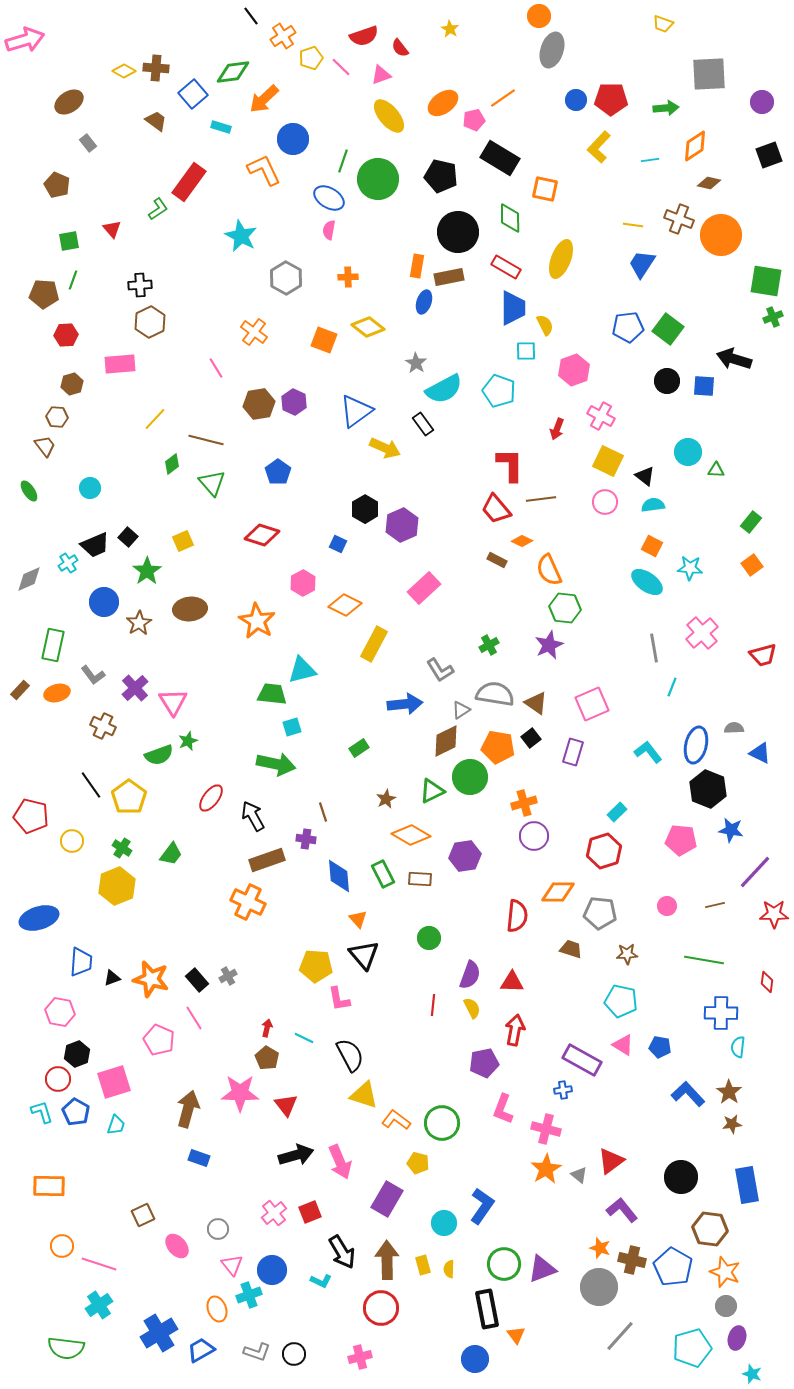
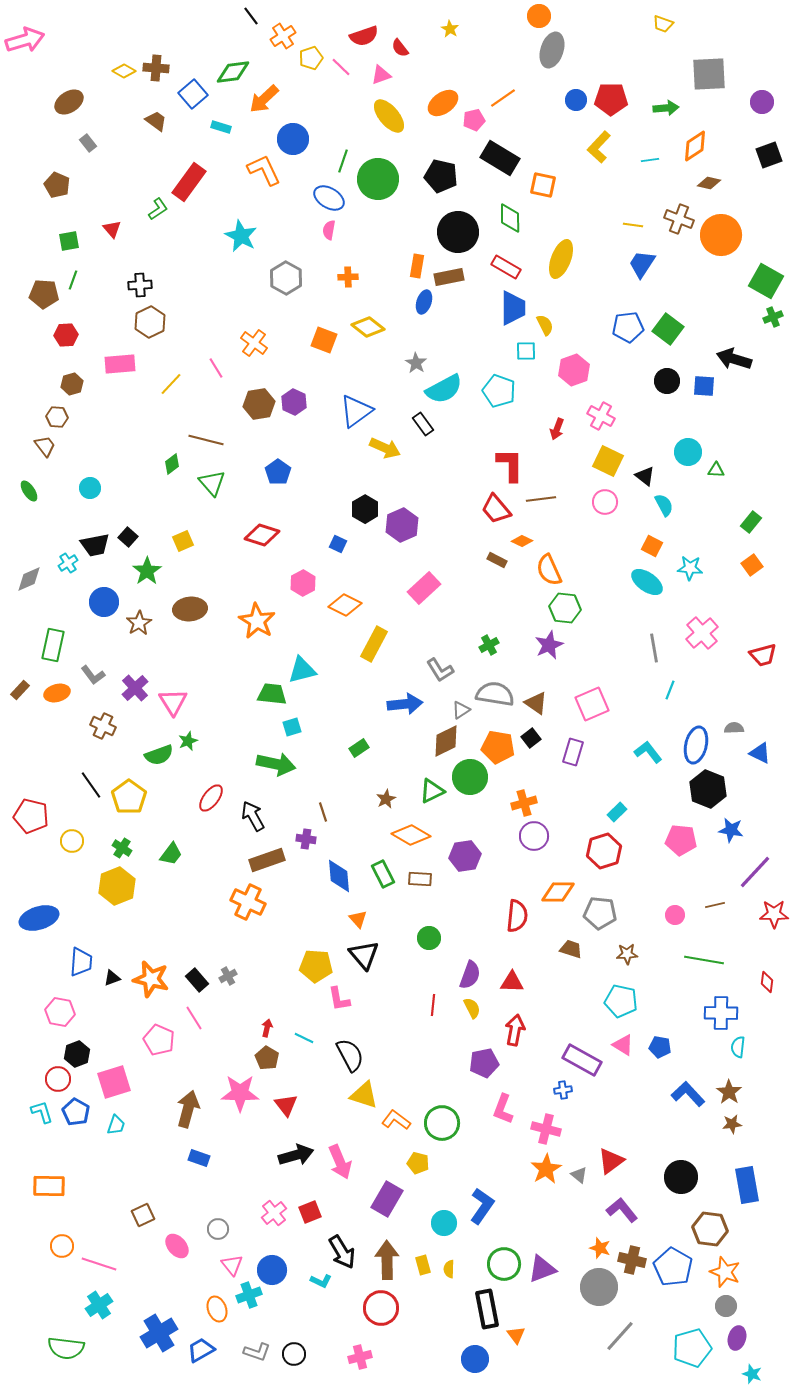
orange square at (545, 189): moved 2 px left, 4 px up
green square at (766, 281): rotated 20 degrees clockwise
orange cross at (254, 332): moved 11 px down
yellow line at (155, 419): moved 16 px right, 35 px up
cyan semicircle at (653, 505): moved 11 px right; rotated 70 degrees clockwise
black trapezoid at (95, 545): rotated 12 degrees clockwise
cyan line at (672, 687): moved 2 px left, 3 px down
pink circle at (667, 906): moved 8 px right, 9 px down
